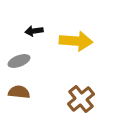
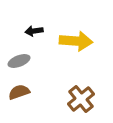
brown semicircle: rotated 25 degrees counterclockwise
